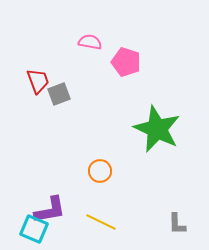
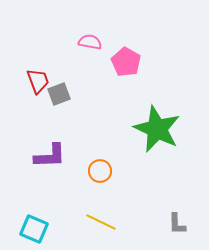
pink pentagon: rotated 12 degrees clockwise
purple L-shape: moved 54 px up; rotated 8 degrees clockwise
